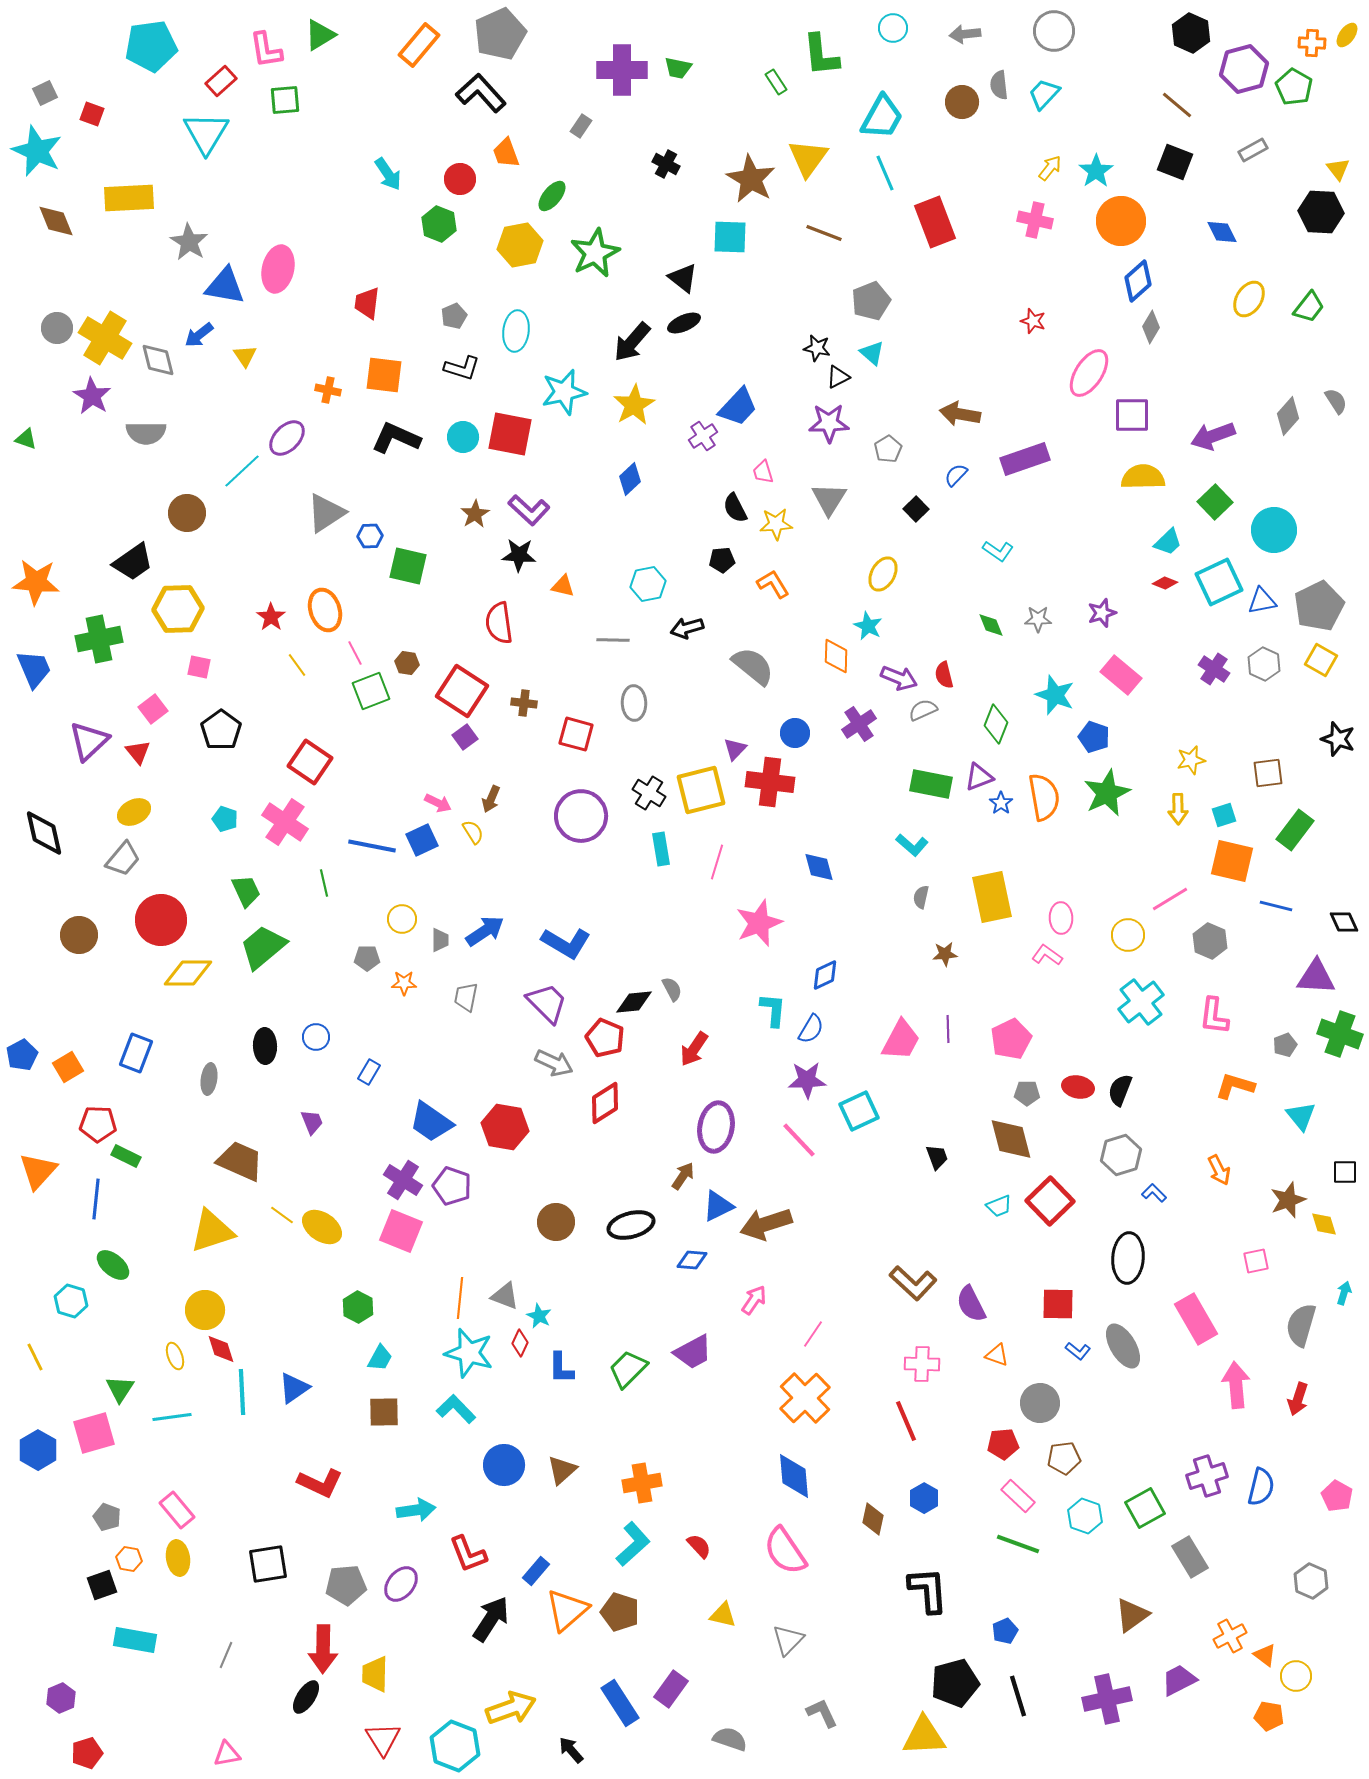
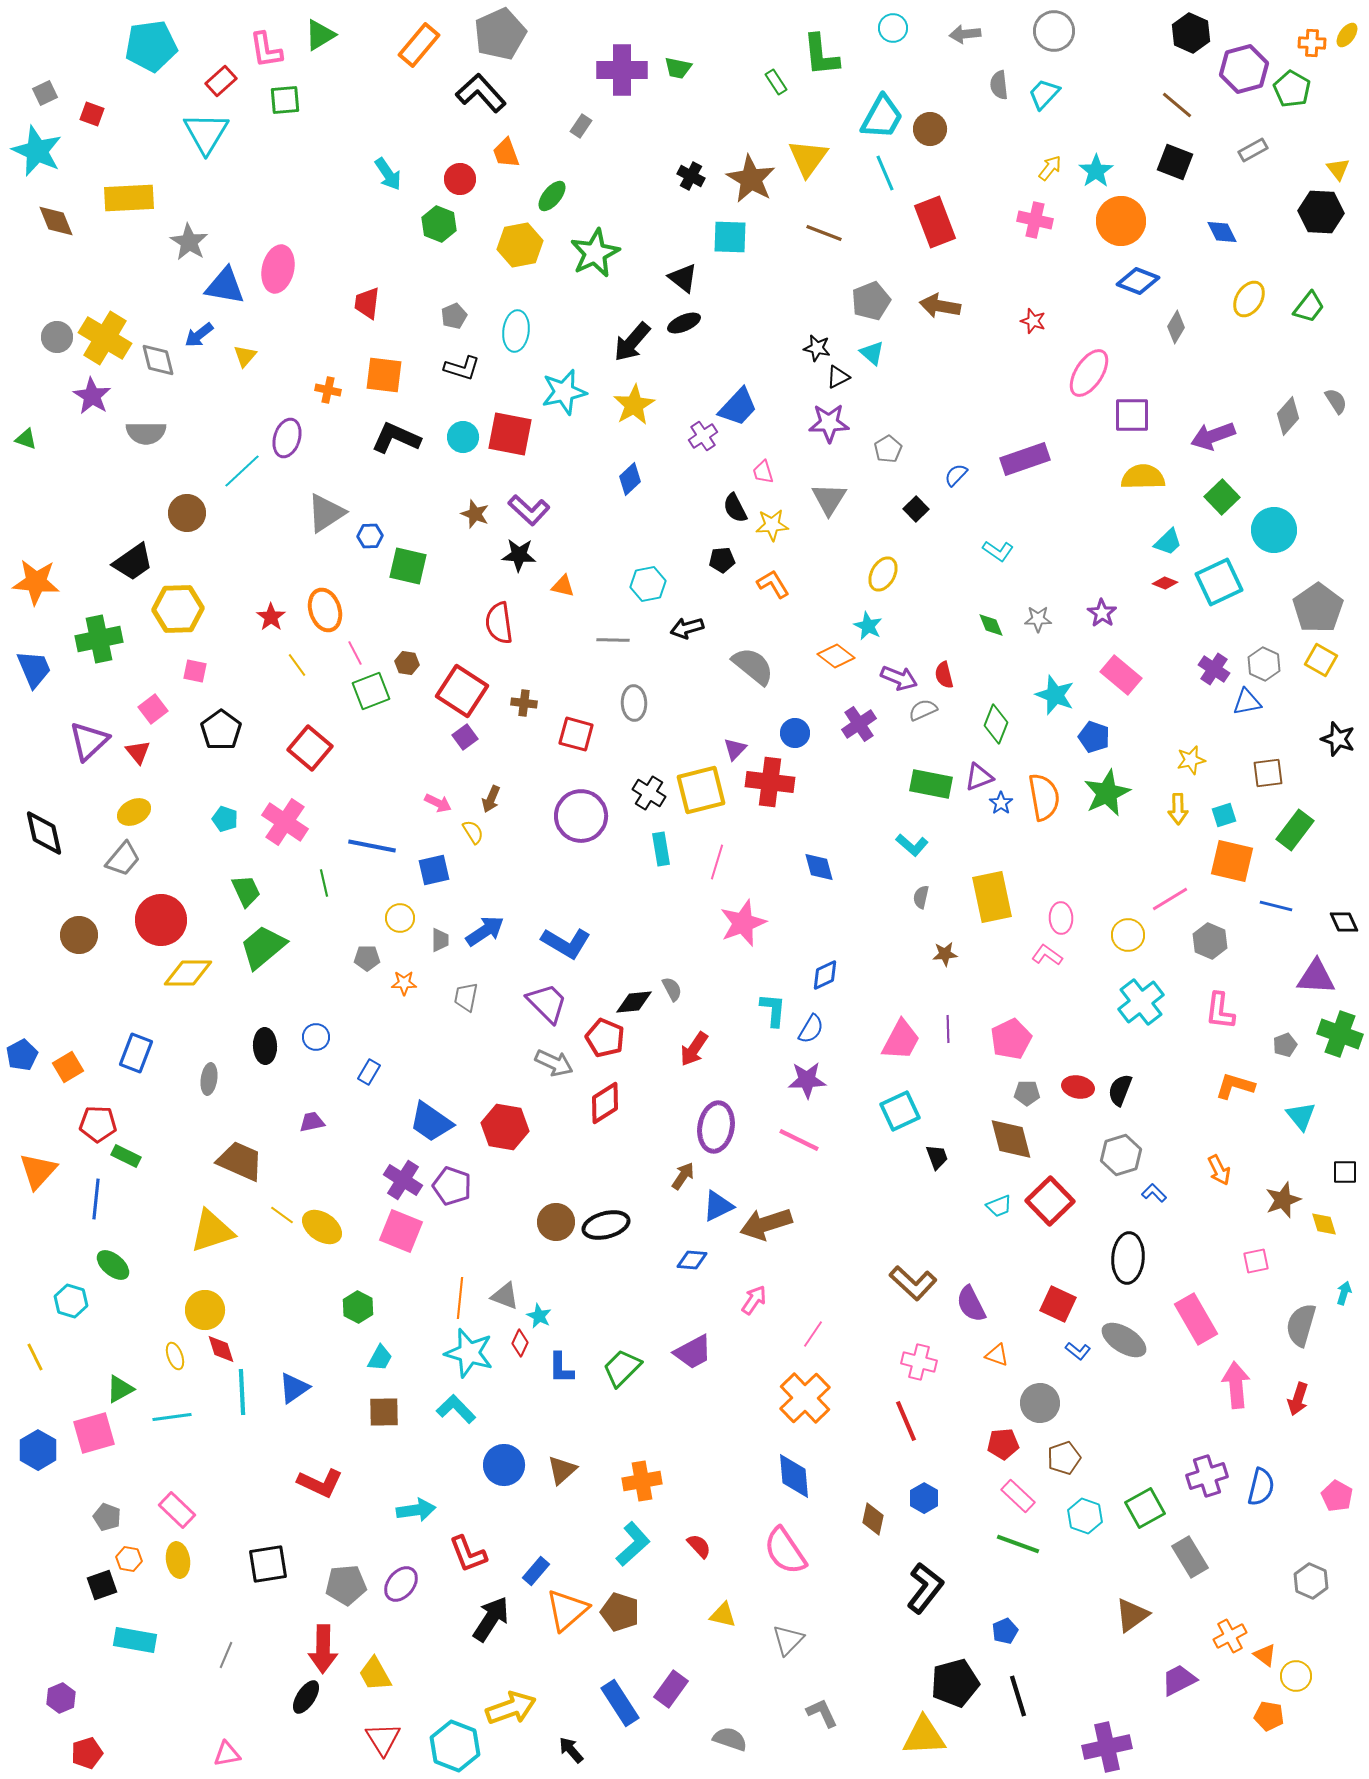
green pentagon at (1294, 87): moved 2 px left, 2 px down
brown circle at (962, 102): moved 32 px left, 27 px down
black cross at (666, 164): moved 25 px right, 12 px down
blue diamond at (1138, 281): rotated 63 degrees clockwise
gray diamond at (1151, 327): moved 25 px right
gray circle at (57, 328): moved 9 px down
yellow triangle at (245, 356): rotated 15 degrees clockwise
brown arrow at (960, 414): moved 20 px left, 108 px up
purple ellipse at (287, 438): rotated 27 degrees counterclockwise
green square at (1215, 502): moved 7 px right, 5 px up
brown star at (475, 514): rotated 20 degrees counterclockwise
yellow star at (776, 524): moved 4 px left, 1 px down
blue triangle at (1262, 601): moved 15 px left, 101 px down
gray pentagon at (1319, 606): moved 1 px left, 2 px down; rotated 9 degrees counterclockwise
purple star at (1102, 613): rotated 20 degrees counterclockwise
orange diamond at (836, 656): rotated 54 degrees counterclockwise
pink square at (199, 667): moved 4 px left, 4 px down
red square at (310, 762): moved 14 px up; rotated 6 degrees clockwise
blue square at (422, 840): moved 12 px right, 30 px down; rotated 12 degrees clockwise
yellow circle at (402, 919): moved 2 px left, 1 px up
pink star at (759, 923): moved 16 px left
pink L-shape at (1214, 1016): moved 6 px right, 5 px up
cyan square at (859, 1111): moved 41 px right
purple trapezoid at (312, 1122): rotated 80 degrees counterclockwise
pink line at (799, 1140): rotated 21 degrees counterclockwise
brown star at (1288, 1200): moved 5 px left
black ellipse at (631, 1225): moved 25 px left
red square at (1058, 1304): rotated 24 degrees clockwise
gray ellipse at (1123, 1346): moved 1 px right, 6 px up; rotated 27 degrees counterclockwise
pink cross at (922, 1364): moved 3 px left, 2 px up; rotated 12 degrees clockwise
green trapezoid at (628, 1369): moved 6 px left, 1 px up
green triangle at (120, 1389): rotated 28 degrees clockwise
brown pentagon at (1064, 1458): rotated 12 degrees counterclockwise
orange cross at (642, 1483): moved 2 px up
pink rectangle at (177, 1510): rotated 6 degrees counterclockwise
yellow ellipse at (178, 1558): moved 2 px down
black L-shape at (928, 1590): moved 3 px left, 2 px up; rotated 42 degrees clockwise
yellow trapezoid at (375, 1674): rotated 30 degrees counterclockwise
purple cross at (1107, 1699): moved 48 px down
